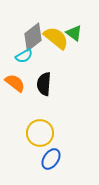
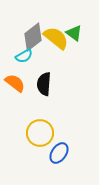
blue ellipse: moved 8 px right, 6 px up
